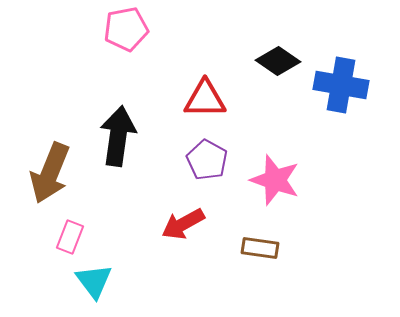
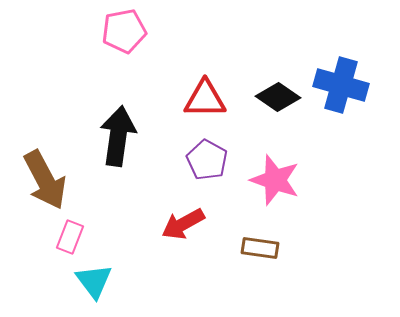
pink pentagon: moved 2 px left, 2 px down
black diamond: moved 36 px down
blue cross: rotated 6 degrees clockwise
brown arrow: moved 5 px left, 7 px down; rotated 50 degrees counterclockwise
